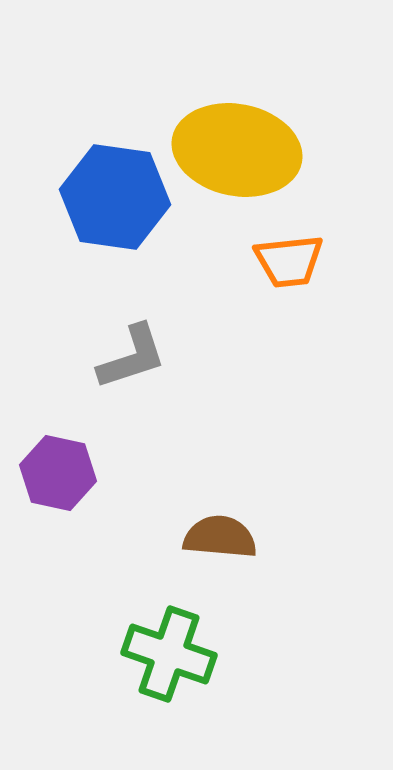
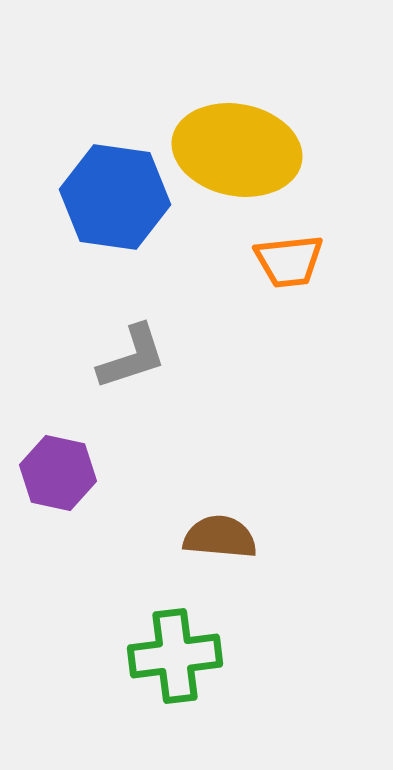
green cross: moved 6 px right, 2 px down; rotated 26 degrees counterclockwise
